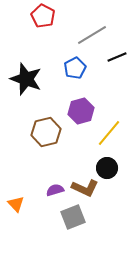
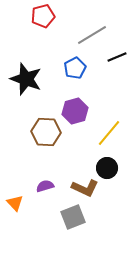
red pentagon: rotated 30 degrees clockwise
purple hexagon: moved 6 px left
brown hexagon: rotated 16 degrees clockwise
purple semicircle: moved 10 px left, 4 px up
orange triangle: moved 1 px left, 1 px up
